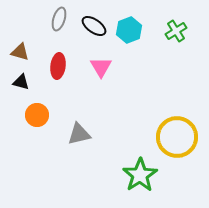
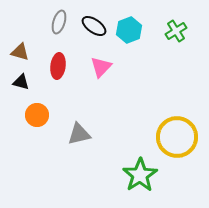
gray ellipse: moved 3 px down
pink triangle: rotated 15 degrees clockwise
